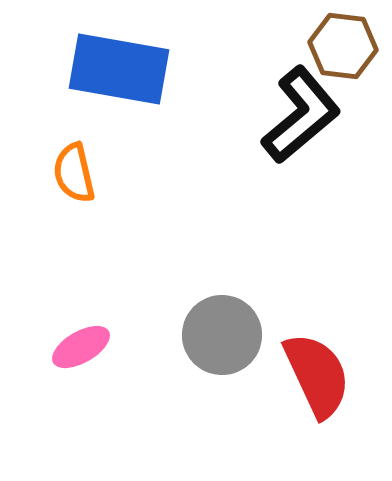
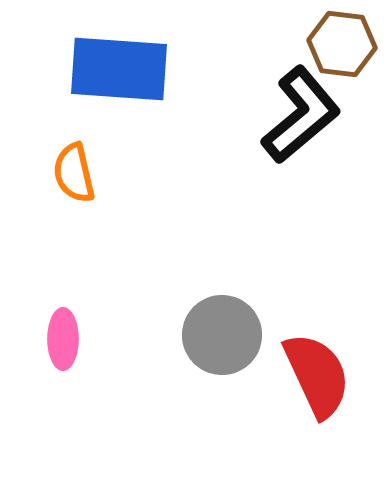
brown hexagon: moved 1 px left, 2 px up
blue rectangle: rotated 6 degrees counterclockwise
pink ellipse: moved 18 px left, 8 px up; rotated 60 degrees counterclockwise
